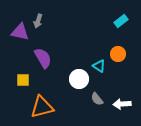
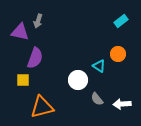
purple semicircle: moved 8 px left; rotated 50 degrees clockwise
white circle: moved 1 px left, 1 px down
